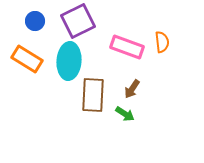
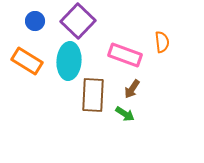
purple square: rotated 20 degrees counterclockwise
pink rectangle: moved 2 px left, 8 px down
orange rectangle: moved 2 px down
